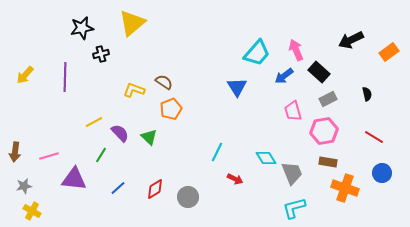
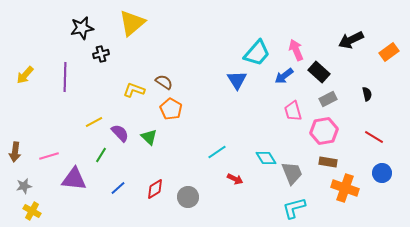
blue triangle: moved 7 px up
orange pentagon: rotated 20 degrees counterclockwise
cyan line: rotated 30 degrees clockwise
